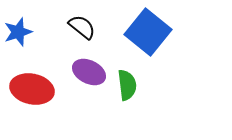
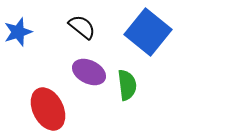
red ellipse: moved 16 px right, 20 px down; rotated 51 degrees clockwise
